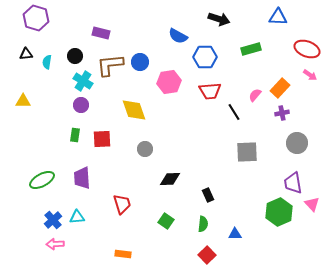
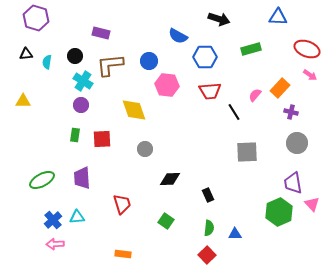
blue circle at (140, 62): moved 9 px right, 1 px up
pink hexagon at (169, 82): moved 2 px left, 3 px down; rotated 15 degrees clockwise
purple cross at (282, 113): moved 9 px right, 1 px up; rotated 24 degrees clockwise
green semicircle at (203, 224): moved 6 px right, 4 px down
